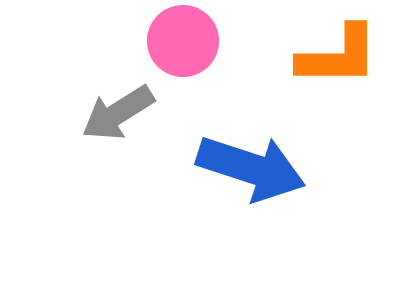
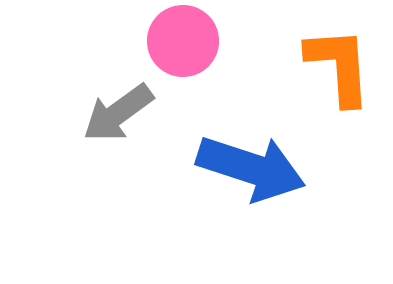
orange L-shape: moved 1 px right, 10 px down; rotated 94 degrees counterclockwise
gray arrow: rotated 4 degrees counterclockwise
